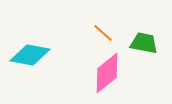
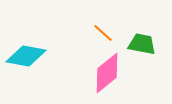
green trapezoid: moved 2 px left, 1 px down
cyan diamond: moved 4 px left, 1 px down
